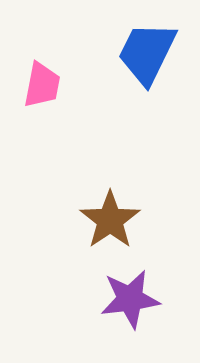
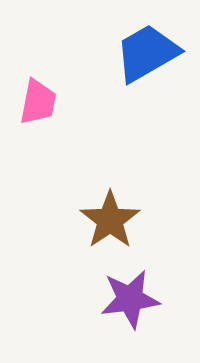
blue trapezoid: rotated 34 degrees clockwise
pink trapezoid: moved 4 px left, 17 px down
